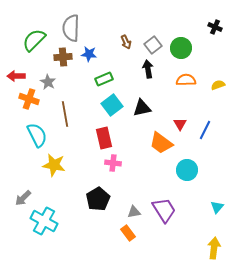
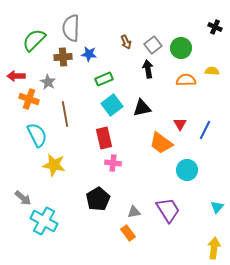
yellow semicircle: moved 6 px left, 14 px up; rotated 24 degrees clockwise
gray arrow: rotated 96 degrees counterclockwise
purple trapezoid: moved 4 px right
